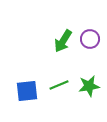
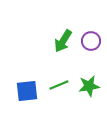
purple circle: moved 1 px right, 2 px down
